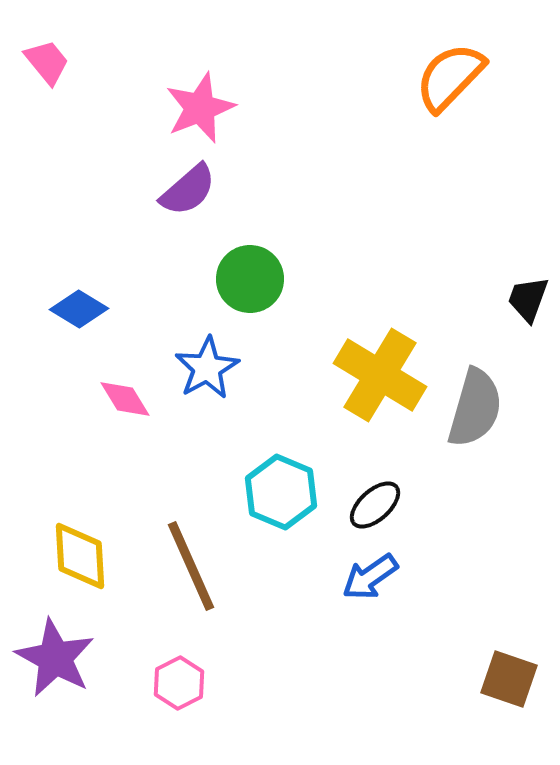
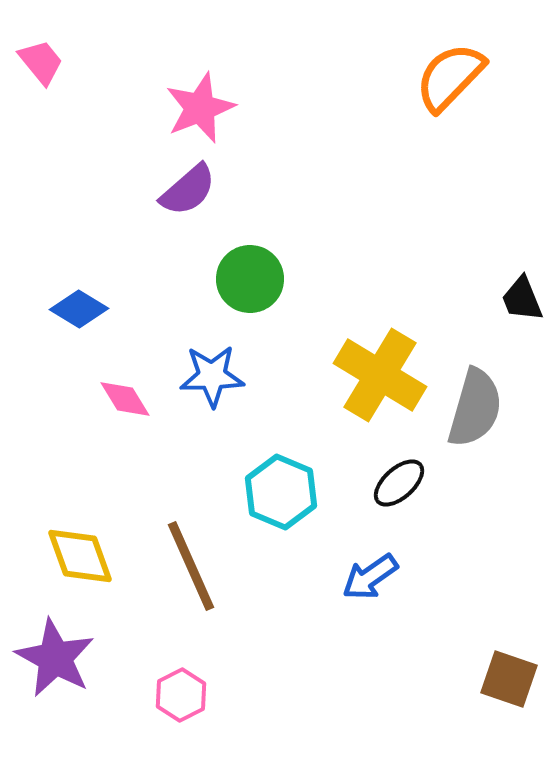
pink trapezoid: moved 6 px left
black trapezoid: moved 6 px left; rotated 42 degrees counterclockwise
blue star: moved 5 px right, 8 px down; rotated 28 degrees clockwise
black ellipse: moved 24 px right, 22 px up
yellow diamond: rotated 16 degrees counterclockwise
pink hexagon: moved 2 px right, 12 px down
